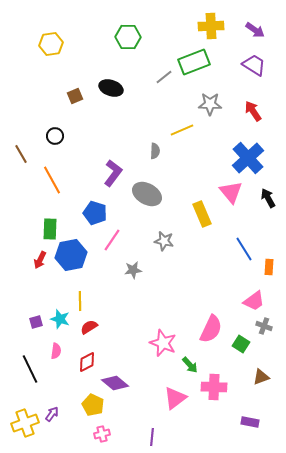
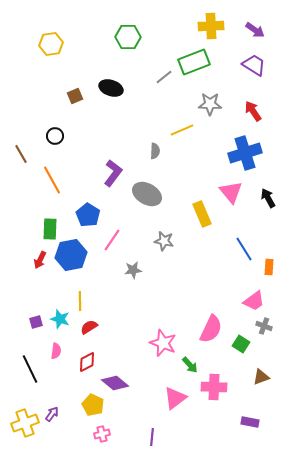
blue cross at (248, 158): moved 3 px left, 5 px up; rotated 24 degrees clockwise
blue pentagon at (95, 213): moved 7 px left, 2 px down; rotated 15 degrees clockwise
